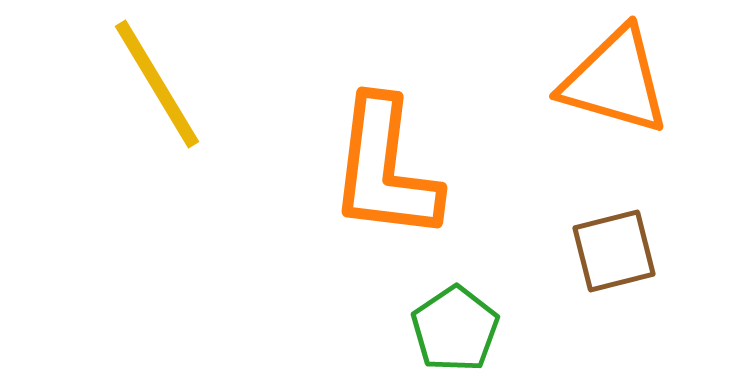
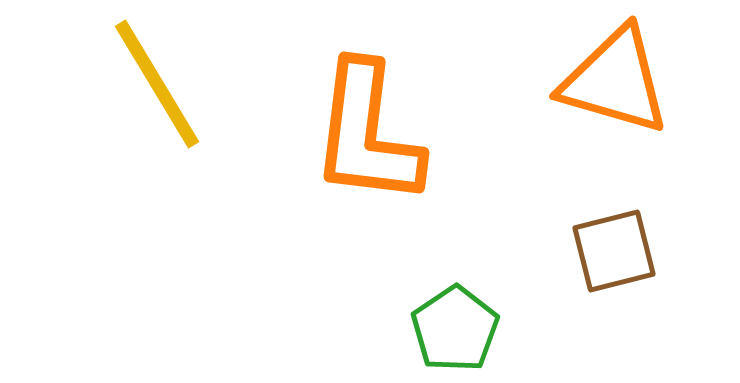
orange L-shape: moved 18 px left, 35 px up
